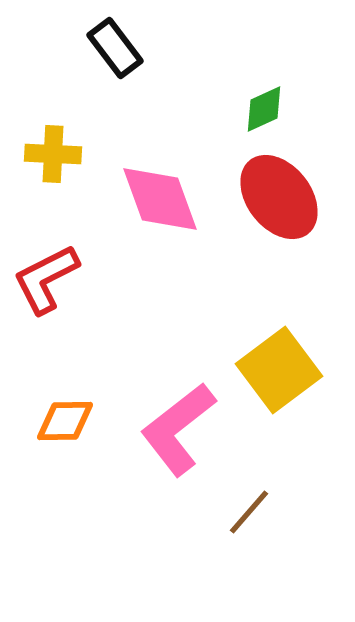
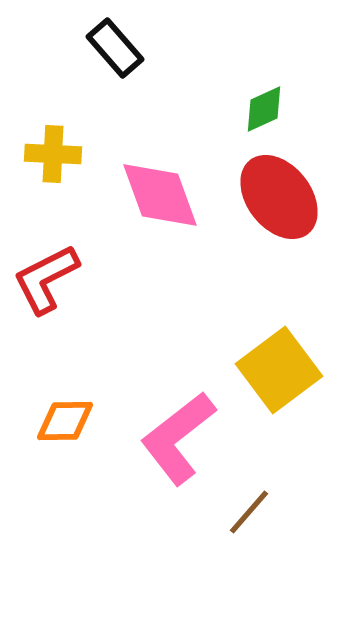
black rectangle: rotated 4 degrees counterclockwise
pink diamond: moved 4 px up
pink L-shape: moved 9 px down
